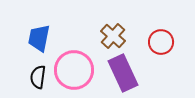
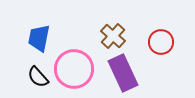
pink circle: moved 1 px up
black semicircle: rotated 50 degrees counterclockwise
